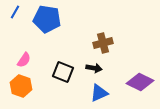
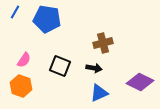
black square: moved 3 px left, 6 px up
